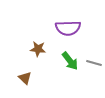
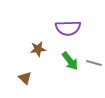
brown star: rotated 14 degrees counterclockwise
